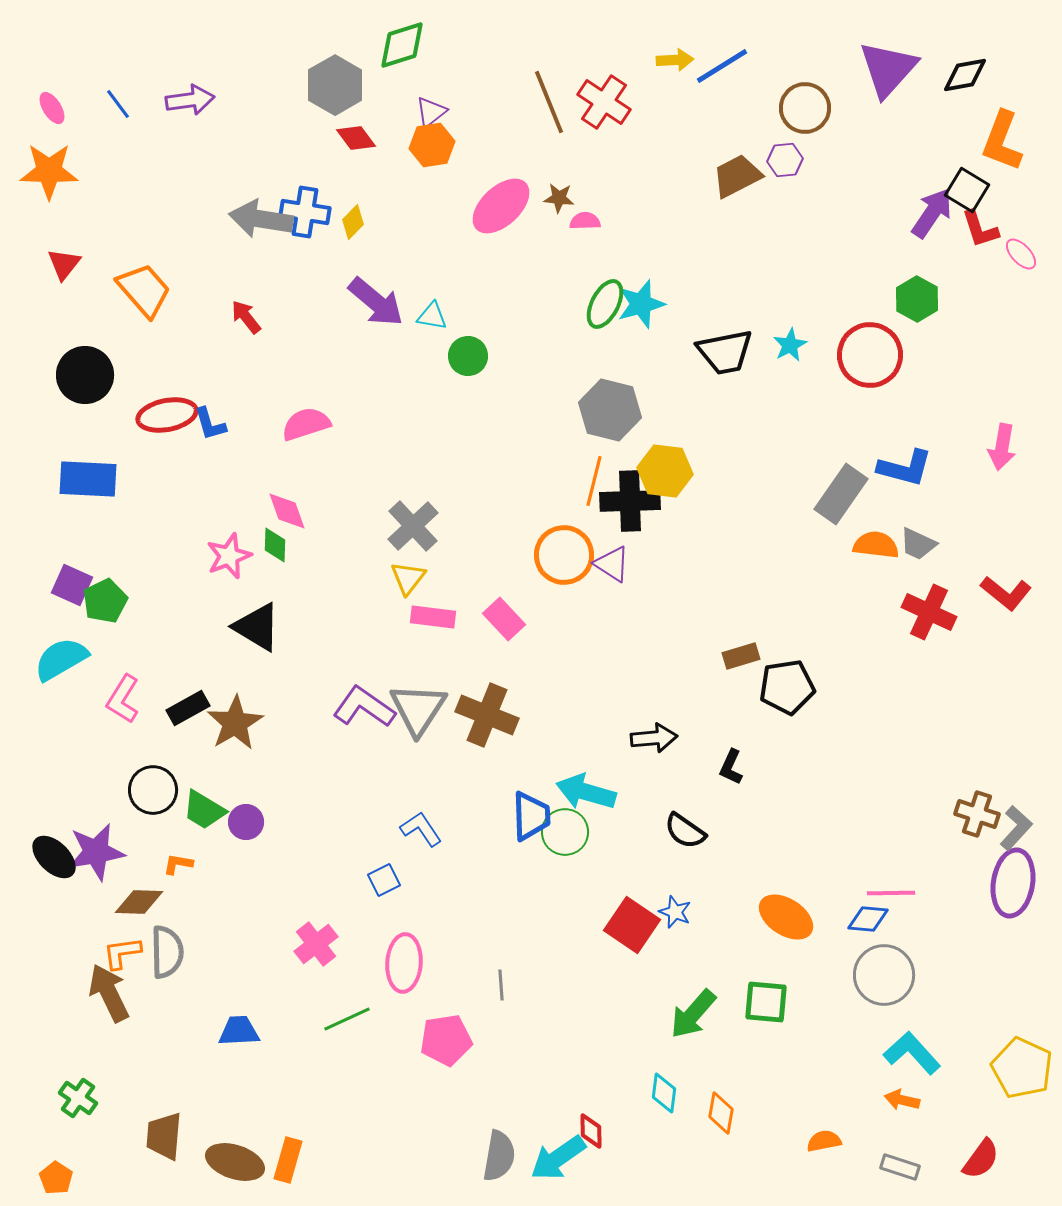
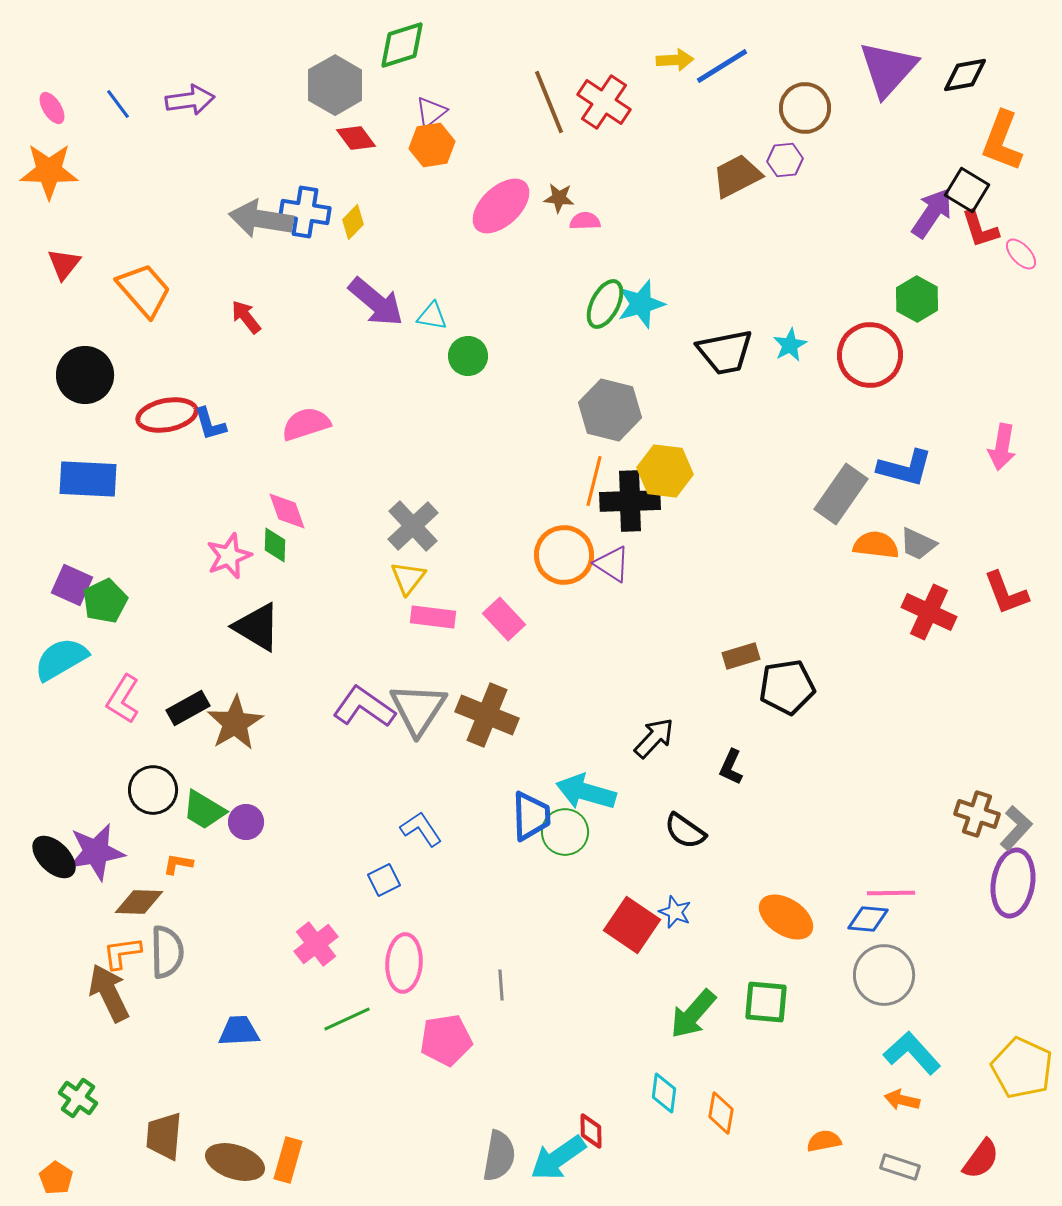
red L-shape at (1006, 593): rotated 30 degrees clockwise
black arrow at (654, 738): rotated 42 degrees counterclockwise
